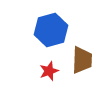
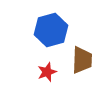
red star: moved 2 px left, 1 px down
